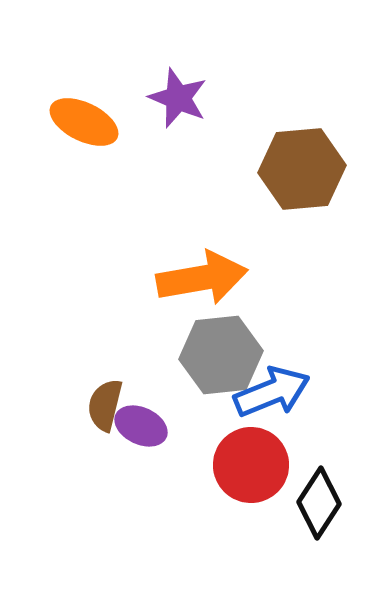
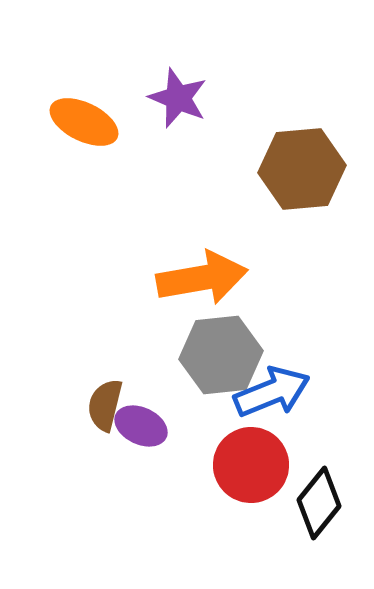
black diamond: rotated 6 degrees clockwise
